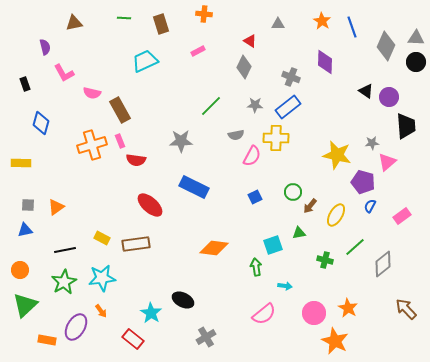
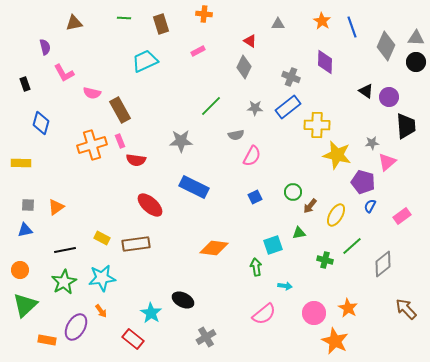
gray star at (255, 105): moved 3 px down
yellow cross at (276, 138): moved 41 px right, 13 px up
green line at (355, 247): moved 3 px left, 1 px up
